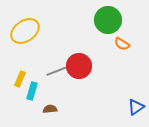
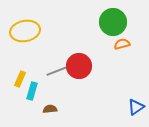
green circle: moved 5 px right, 2 px down
yellow ellipse: rotated 24 degrees clockwise
orange semicircle: rotated 133 degrees clockwise
